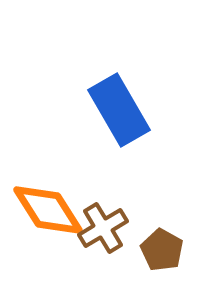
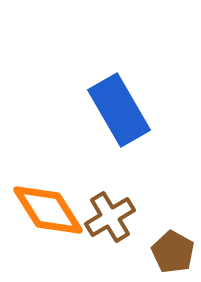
brown cross: moved 7 px right, 11 px up
brown pentagon: moved 11 px right, 2 px down
